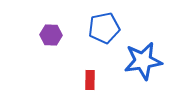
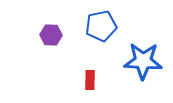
blue pentagon: moved 3 px left, 2 px up
blue star: rotated 12 degrees clockwise
